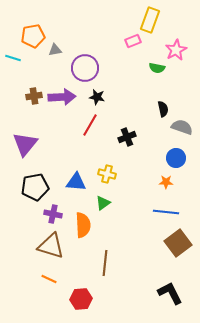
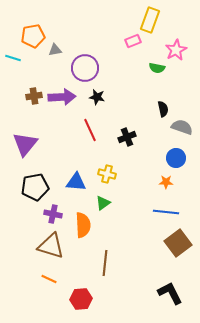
red line: moved 5 px down; rotated 55 degrees counterclockwise
